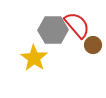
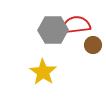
red semicircle: moved 1 px left; rotated 56 degrees counterclockwise
yellow star: moved 9 px right, 14 px down
